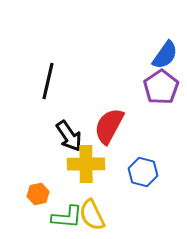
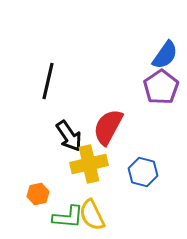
red semicircle: moved 1 px left, 1 px down
yellow cross: moved 3 px right; rotated 12 degrees counterclockwise
green L-shape: moved 1 px right
